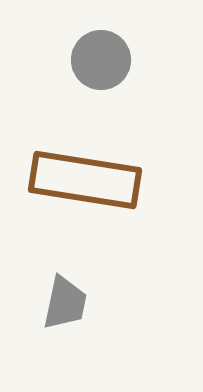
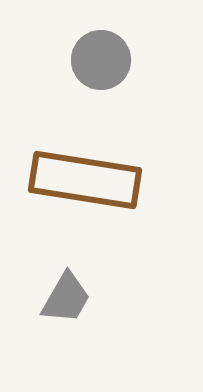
gray trapezoid: moved 1 px right, 5 px up; rotated 18 degrees clockwise
